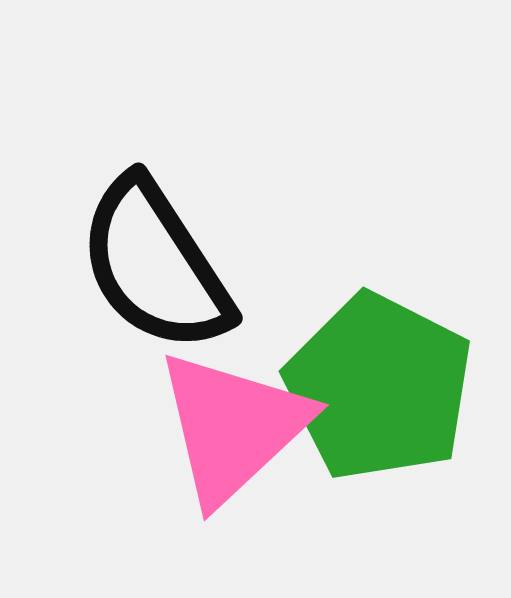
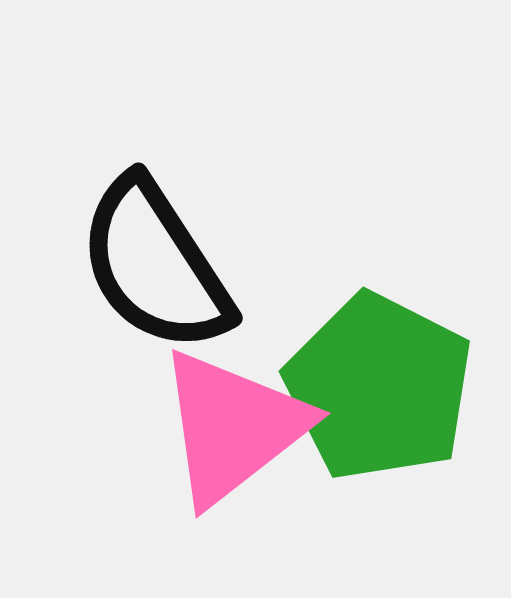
pink triangle: rotated 5 degrees clockwise
